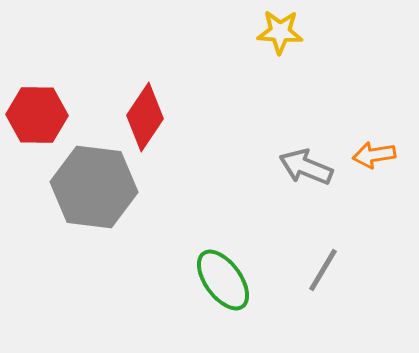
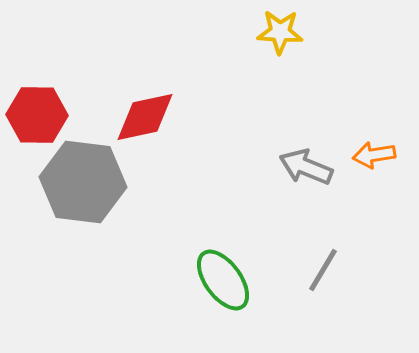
red diamond: rotated 44 degrees clockwise
gray hexagon: moved 11 px left, 5 px up
